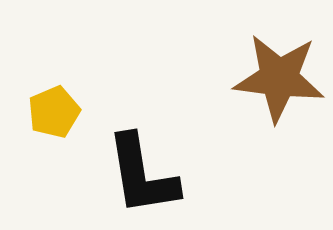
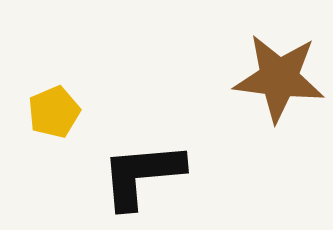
black L-shape: rotated 94 degrees clockwise
